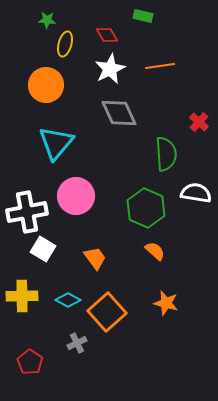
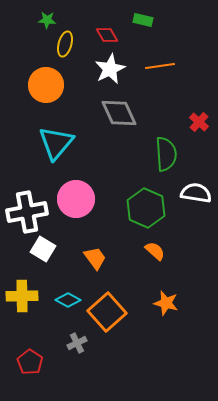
green rectangle: moved 4 px down
pink circle: moved 3 px down
